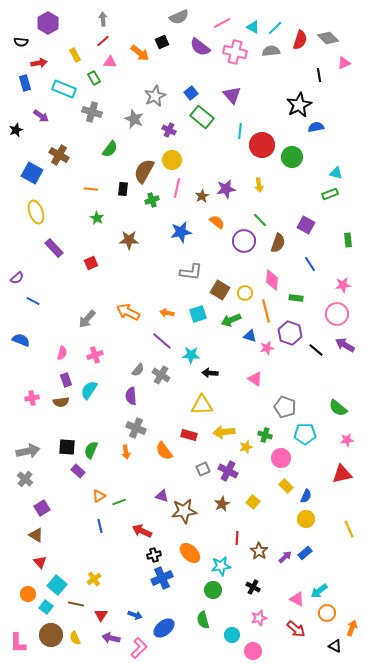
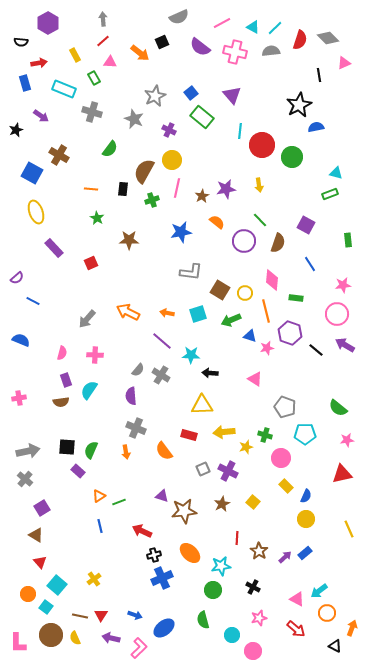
pink cross at (95, 355): rotated 21 degrees clockwise
pink cross at (32, 398): moved 13 px left
brown line at (76, 604): moved 4 px right, 12 px down
